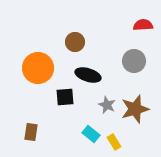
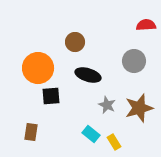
red semicircle: moved 3 px right
black square: moved 14 px left, 1 px up
brown star: moved 4 px right, 1 px up
